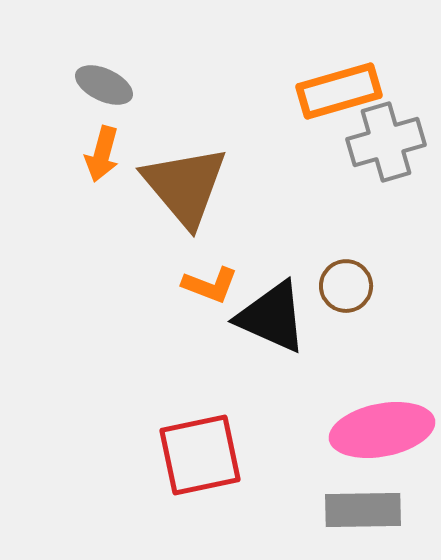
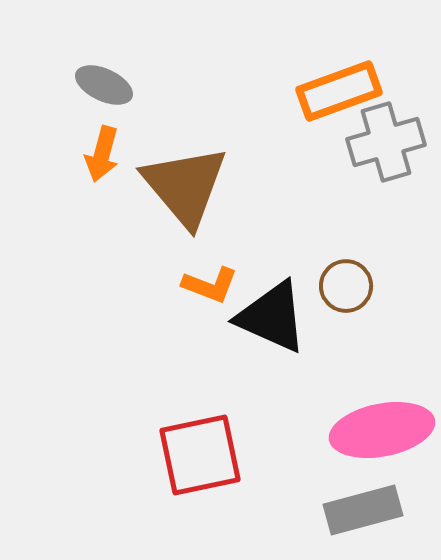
orange rectangle: rotated 4 degrees counterclockwise
gray rectangle: rotated 14 degrees counterclockwise
